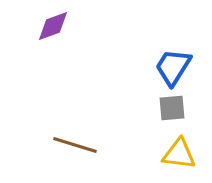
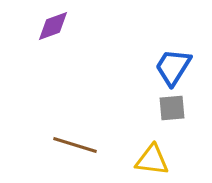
yellow triangle: moved 27 px left, 6 px down
